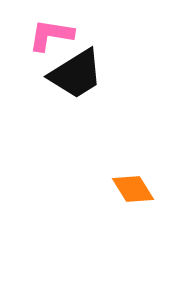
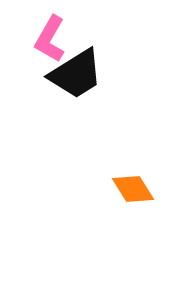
pink L-shape: moved 1 px left, 4 px down; rotated 69 degrees counterclockwise
